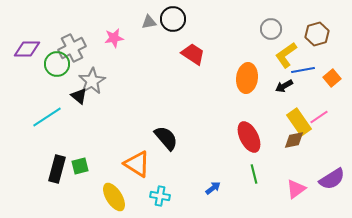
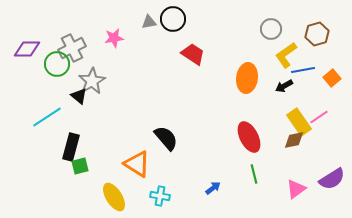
black rectangle: moved 14 px right, 22 px up
